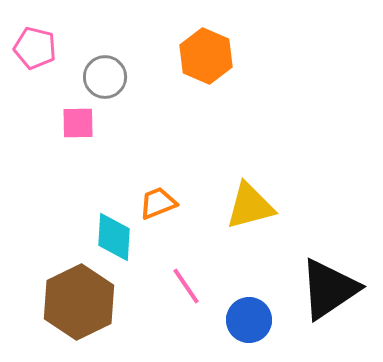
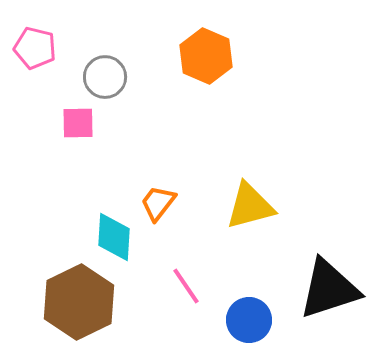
orange trapezoid: rotated 30 degrees counterclockwise
black triangle: rotated 16 degrees clockwise
